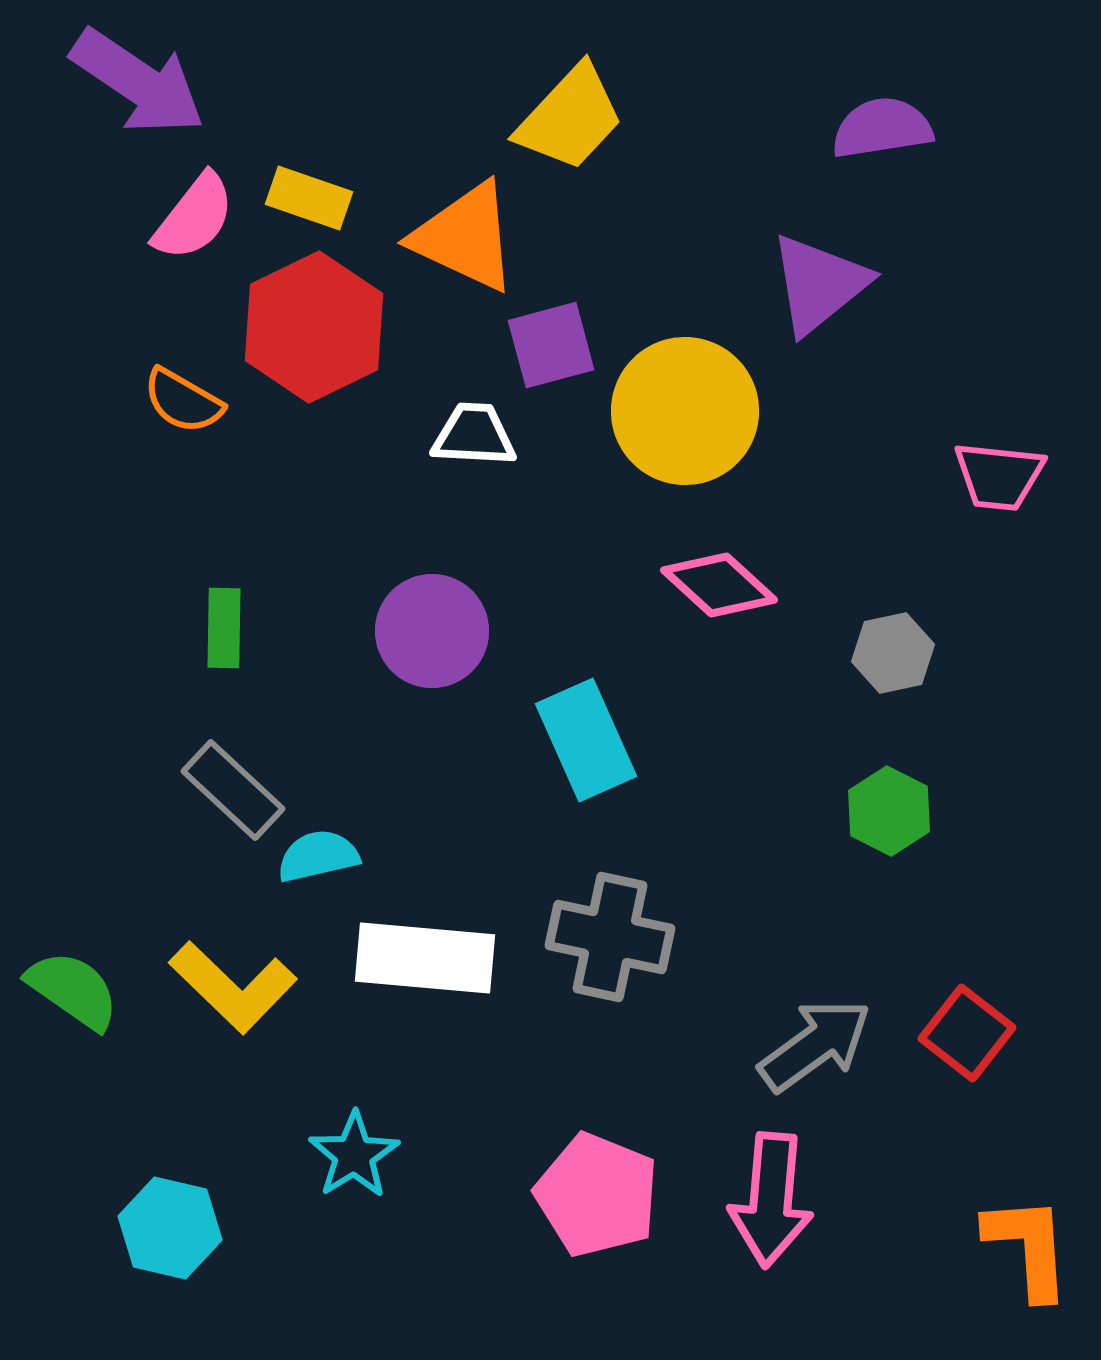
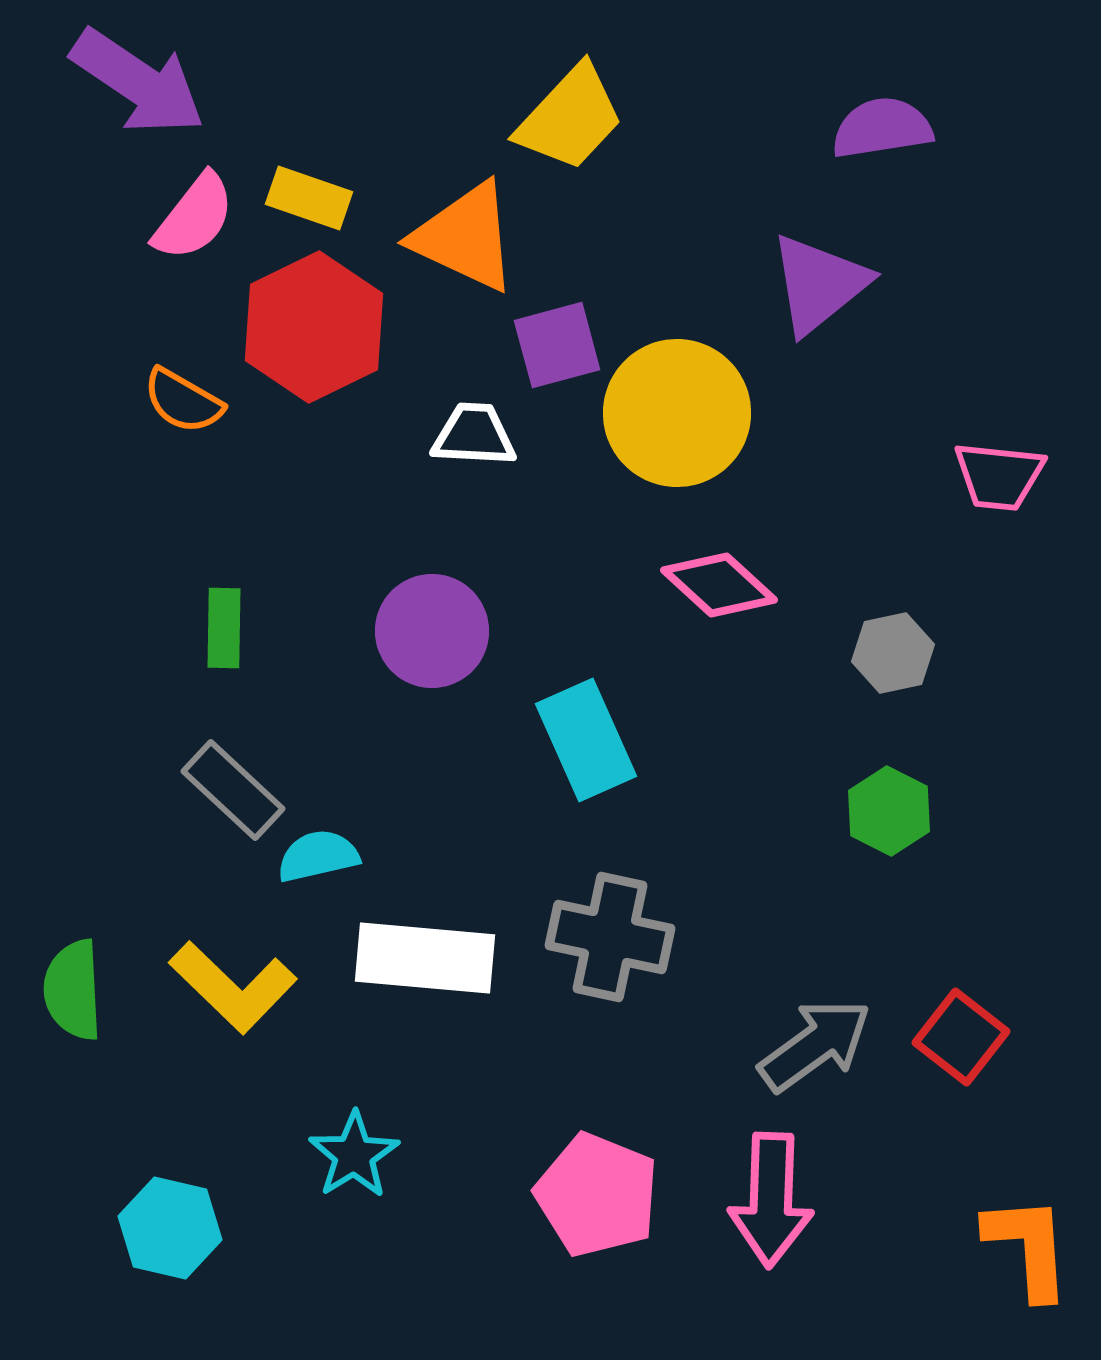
purple square: moved 6 px right
yellow circle: moved 8 px left, 2 px down
green semicircle: rotated 128 degrees counterclockwise
red square: moved 6 px left, 4 px down
pink arrow: rotated 3 degrees counterclockwise
